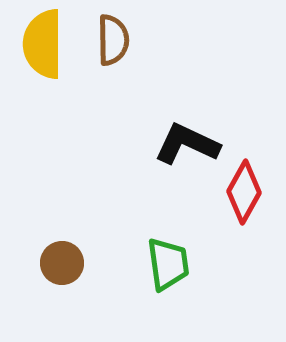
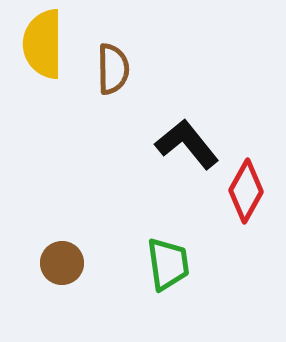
brown semicircle: moved 29 px down
black L-shape: rotated 26 degrees clockwise
red diamond: moved 2 px right, 1 px up
